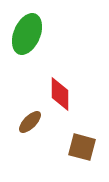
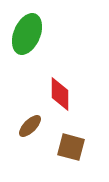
brown ellipse: moved 4 px down
brown square: moved 11 px left
